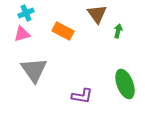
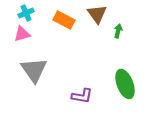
orange rectangle: moved 1 px right, 11 px up
